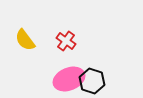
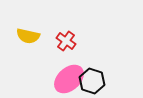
yellow semicircle: moved 3 px right, 4 px up; rotated 40 degrees counterclockwise
pink ellipse: rotated 20 degrees counterclockwise
